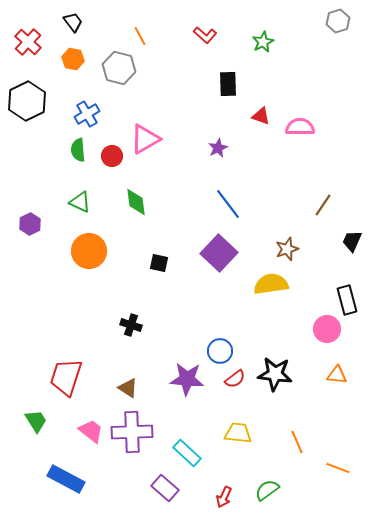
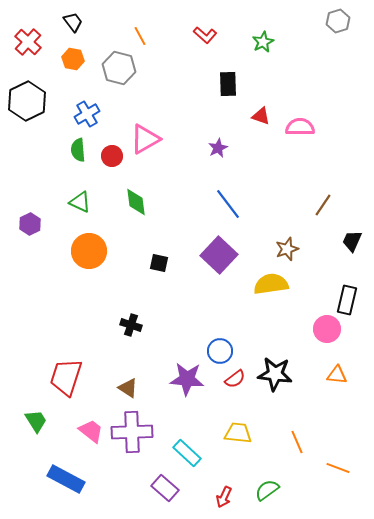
purple square at (219, 253): moved 2 px down
black rectangle at (347, 300): rotated 28 degrees clockwise
